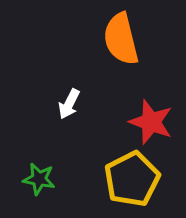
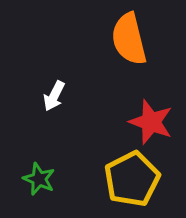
orange semicircle: moved 8 px right
white arrow: moved 15 px left, 8 px up
green star: rotated 12 degrees clockwise
